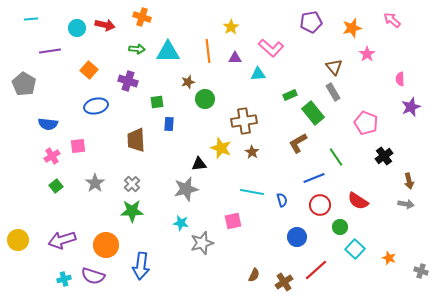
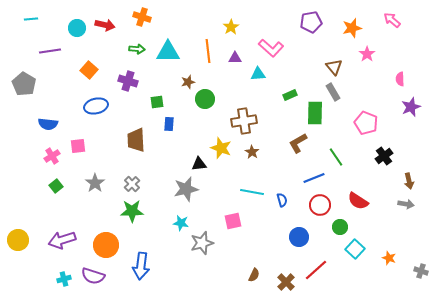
green rectangle at (313, 113): moved 2 px right; rotated 40 degrees clockwise
blue circle at (297, 237): moved 2 px right
brown cross at (284, 282): moved 2 px right; rotated 12 degrees counterclockwise
